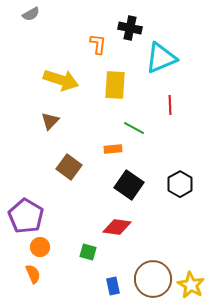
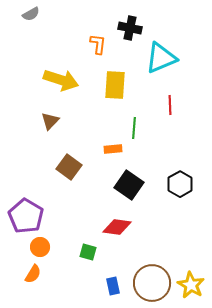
green line: rotated 65 degrees clockwise
orange semicircle: rotated 54 degrees clockwise
brown circle: moved 1 px left, 4 px down
